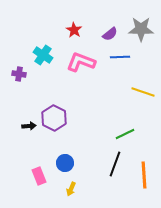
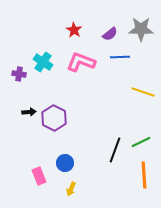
cyan cross: moved 7 px down
black arrow: moved 14 px up
green line: moved 16 px right, 8 px down
black line: moved 14 px up
